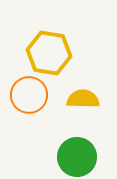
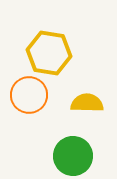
yellow semicircle: moved 4 px right, 4 px down
green circle: moved 4 px left, 1 px up
